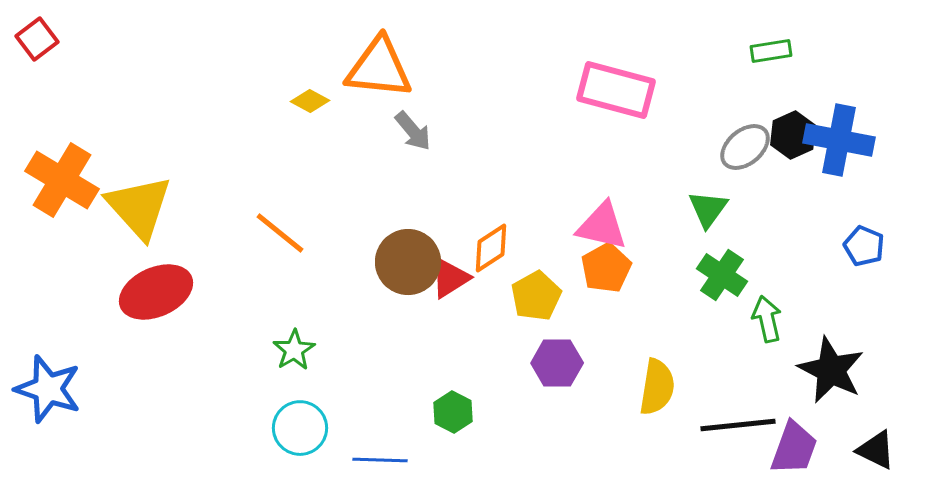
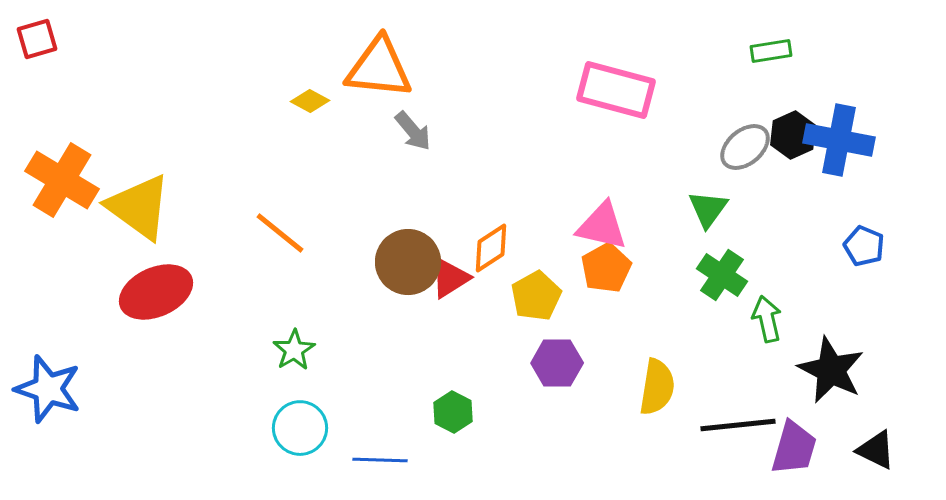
red square: rotated 21 degrees clockwise
yellow triangle: rotated 12 degrees counterclockwise
purple trapezoid: rotated 4 degrees counterclockwise
